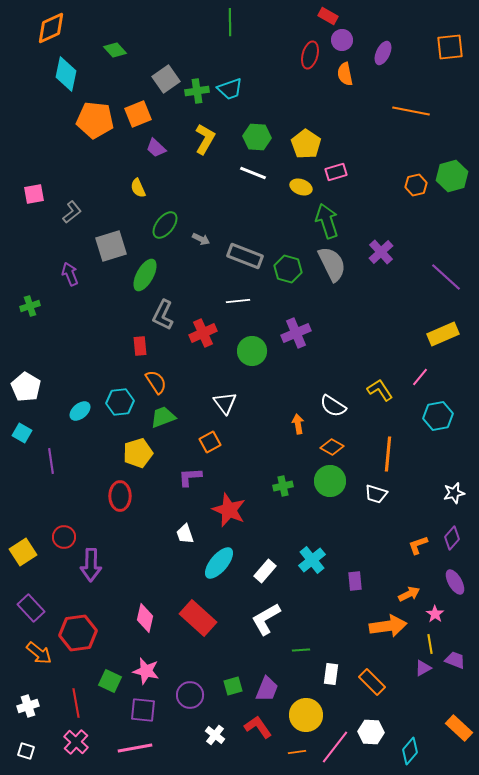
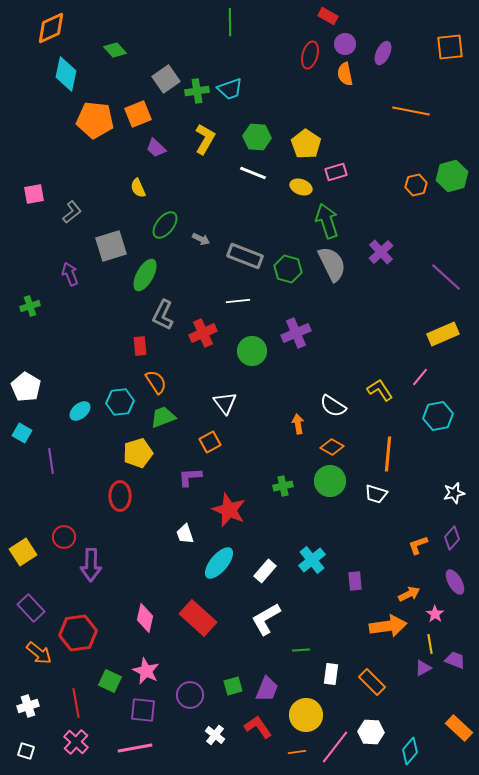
purple circle at (342, 40): moved 3 px right, 4 px down
pink star at (146, 671): rotated 12 degrees clockwise
